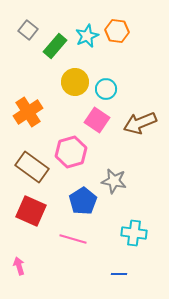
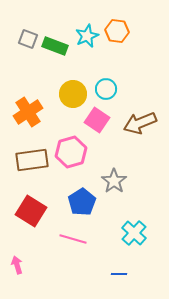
gray square: moved 9 px down; rotated 18 degrees counterclockwise
green rectangle: rotated 70 degrees clockwise
yellow circle: moved 2 px left, 12 px down
brown rectangle: moved 7 px up; rotated 44 degrees counterclockwise
gray star: rotated 25 degrees clockwise
blue pentagon: moved 1 px left, 1 px down
red square: rotated 8 degrees clockwise
cyan cross: rotated 35 degrees clockwise
pink arrow: moved 2 px left, 1 px up
